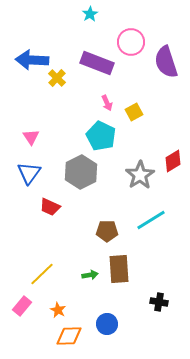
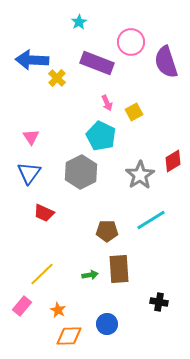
cyan star: moved 11 px left, 8 px down
red trapezoid: moved 6 px left, 6 px down
